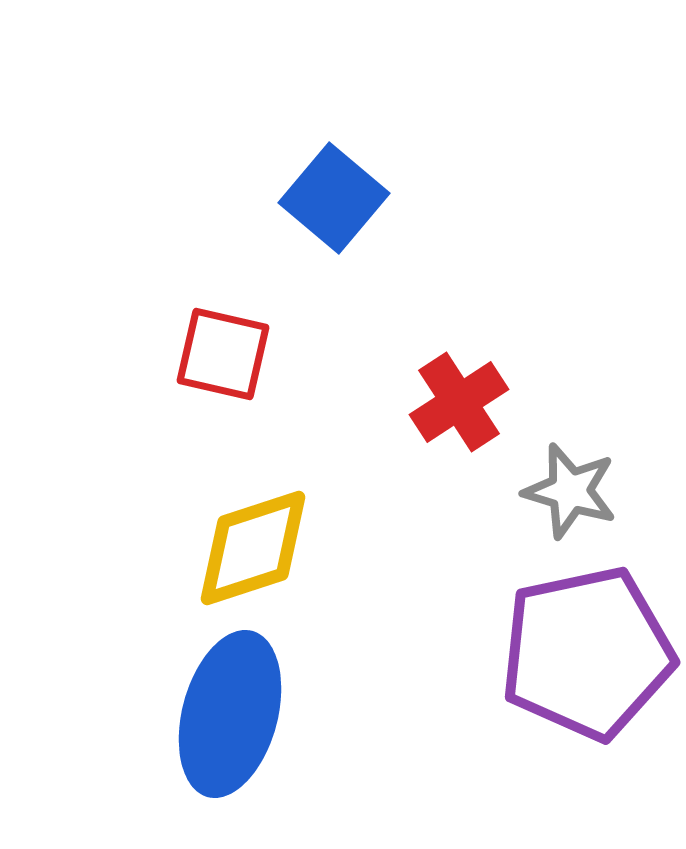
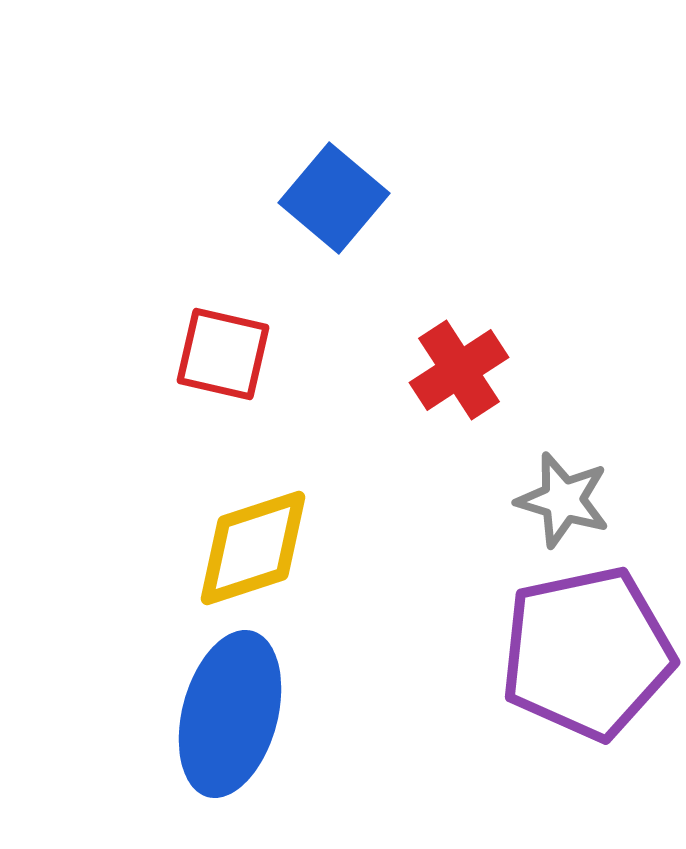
red cross: moved 32 px up
gray star: moved 7 px left, 9 px down
